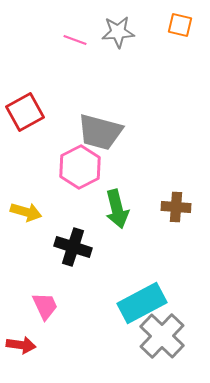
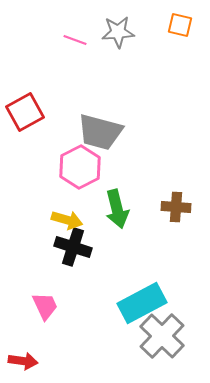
yellow arrow: moved 41 px right, 8 px down
red arrow: moved 2 px right, 16 px down
